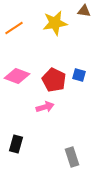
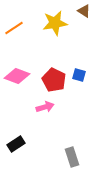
brown triangle: rotated 24 degrees clockwise
black rectangle: rotated 42 degrees clockwise
